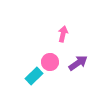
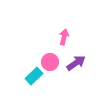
pink arrow: moved 1 px right, 3 px down
purple arrow: moved 2 px left
